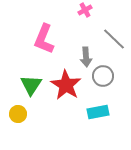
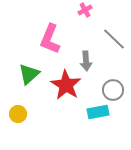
pink L-shape: moved 6 px right
gray arrow: moved 4 px down
gray circle: moved 10 px right, 14 px down
green triangle: moved 2 px left, 11 px up; rotated 15 degrees clockwise
